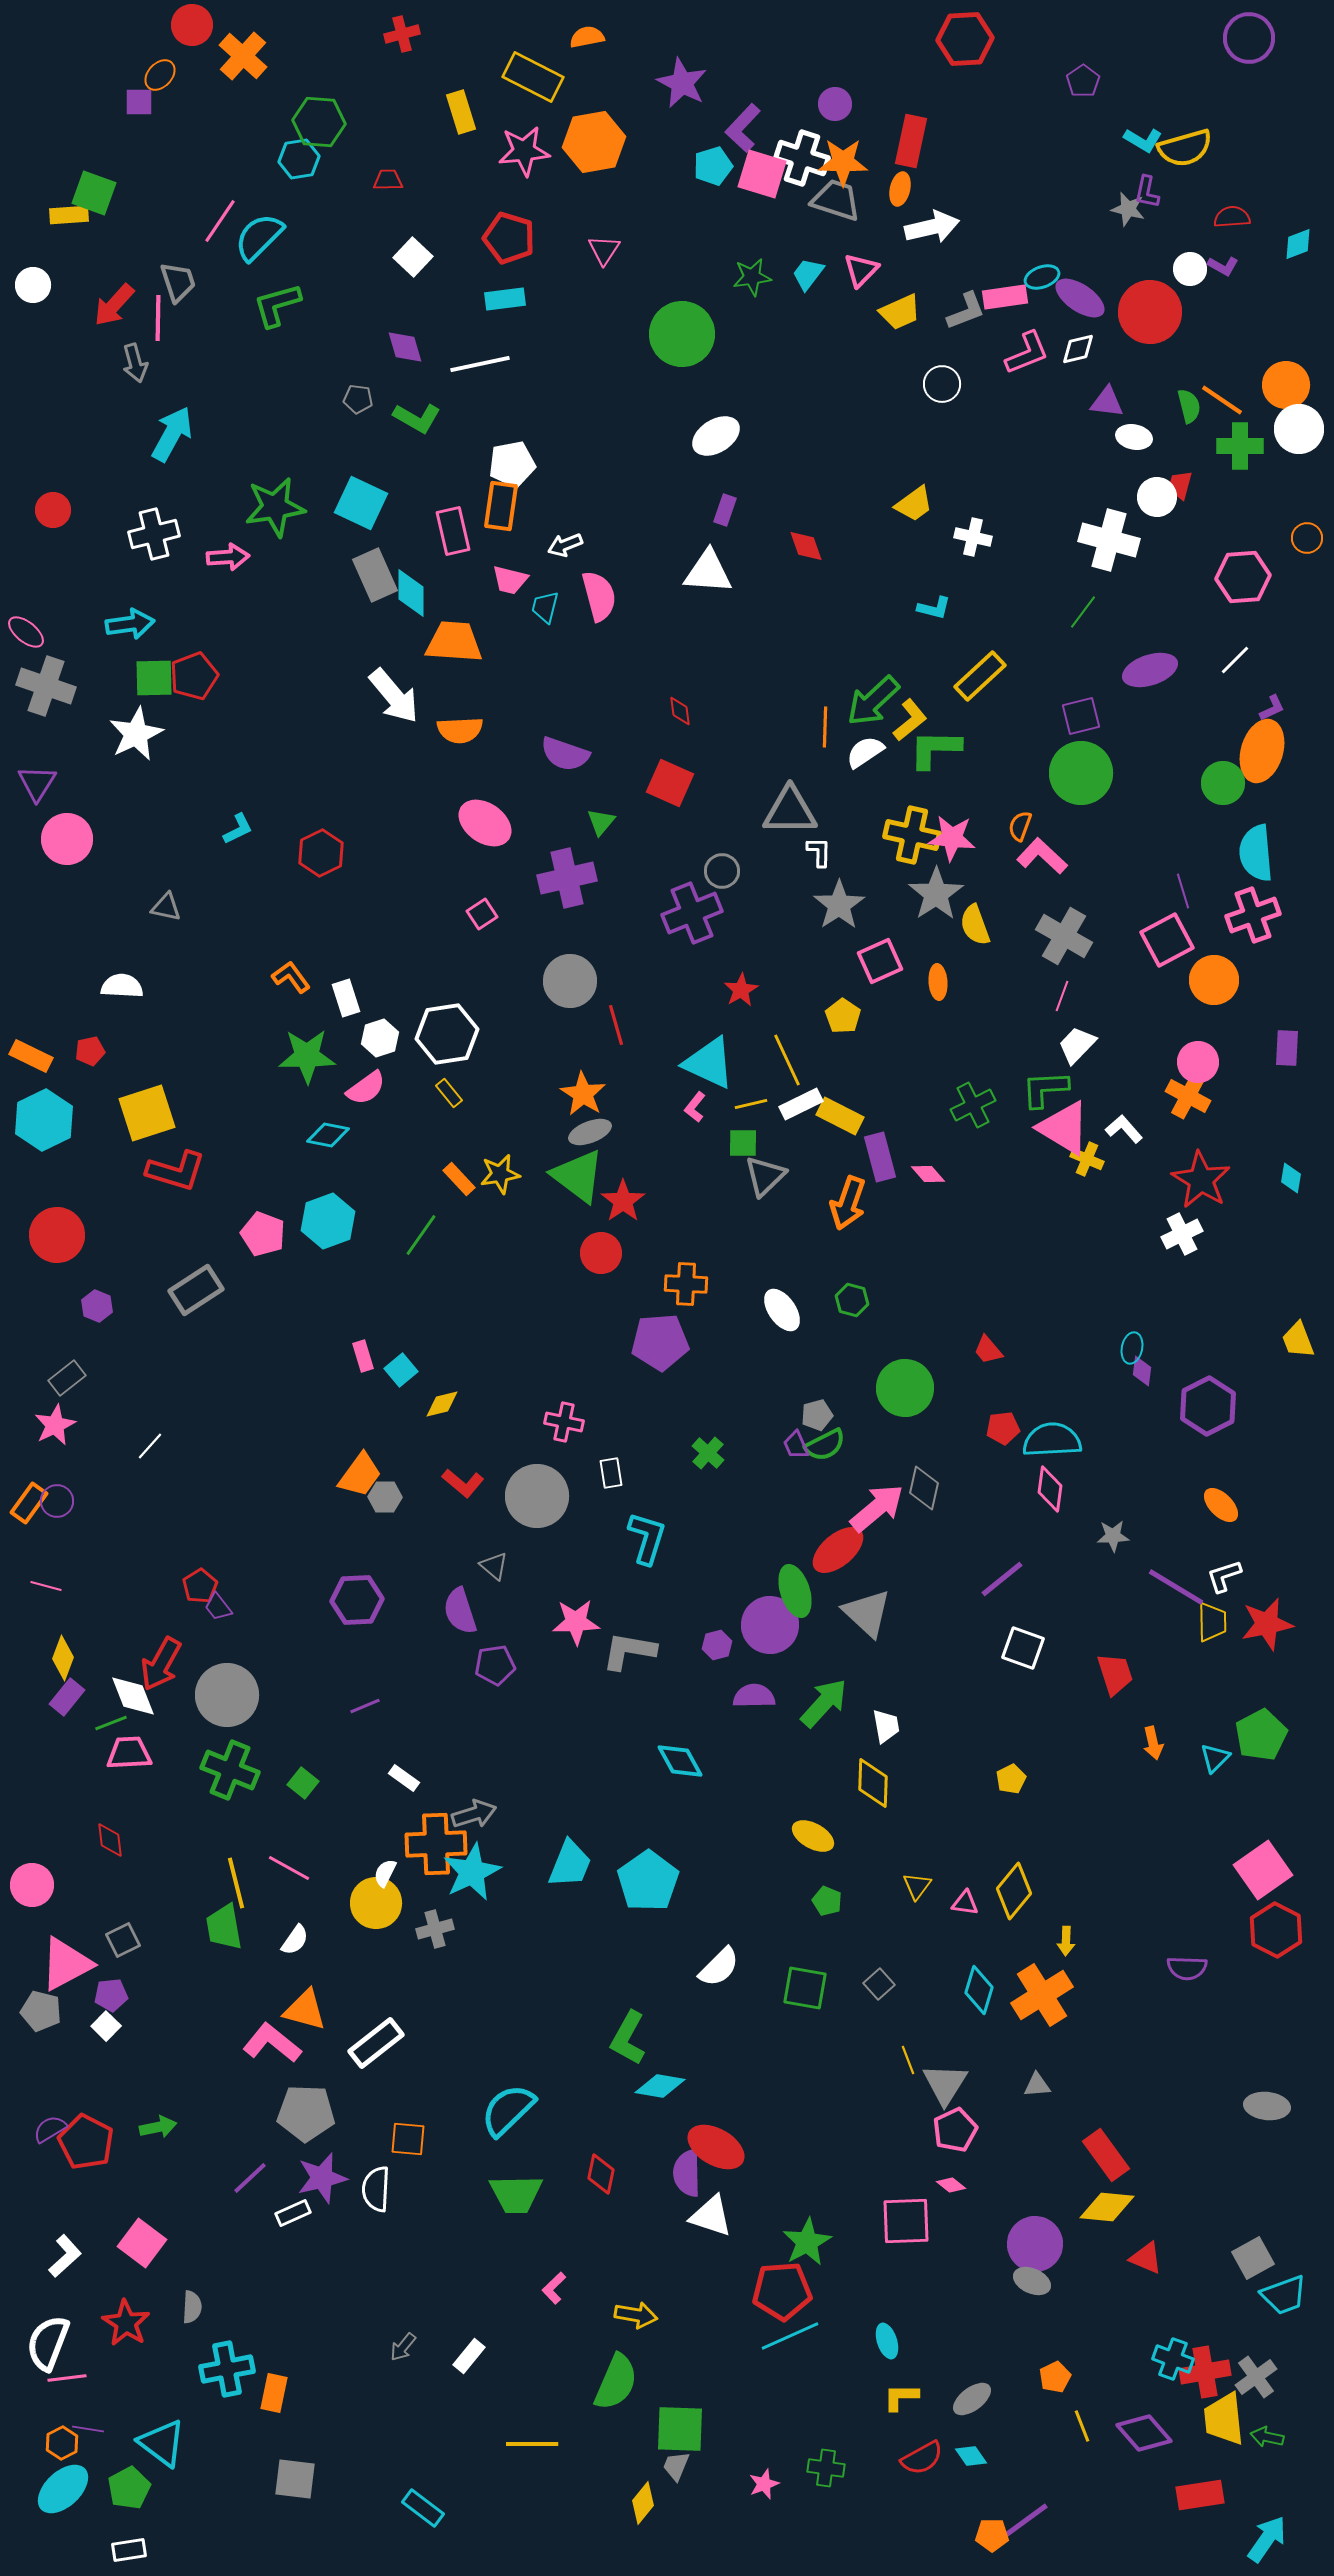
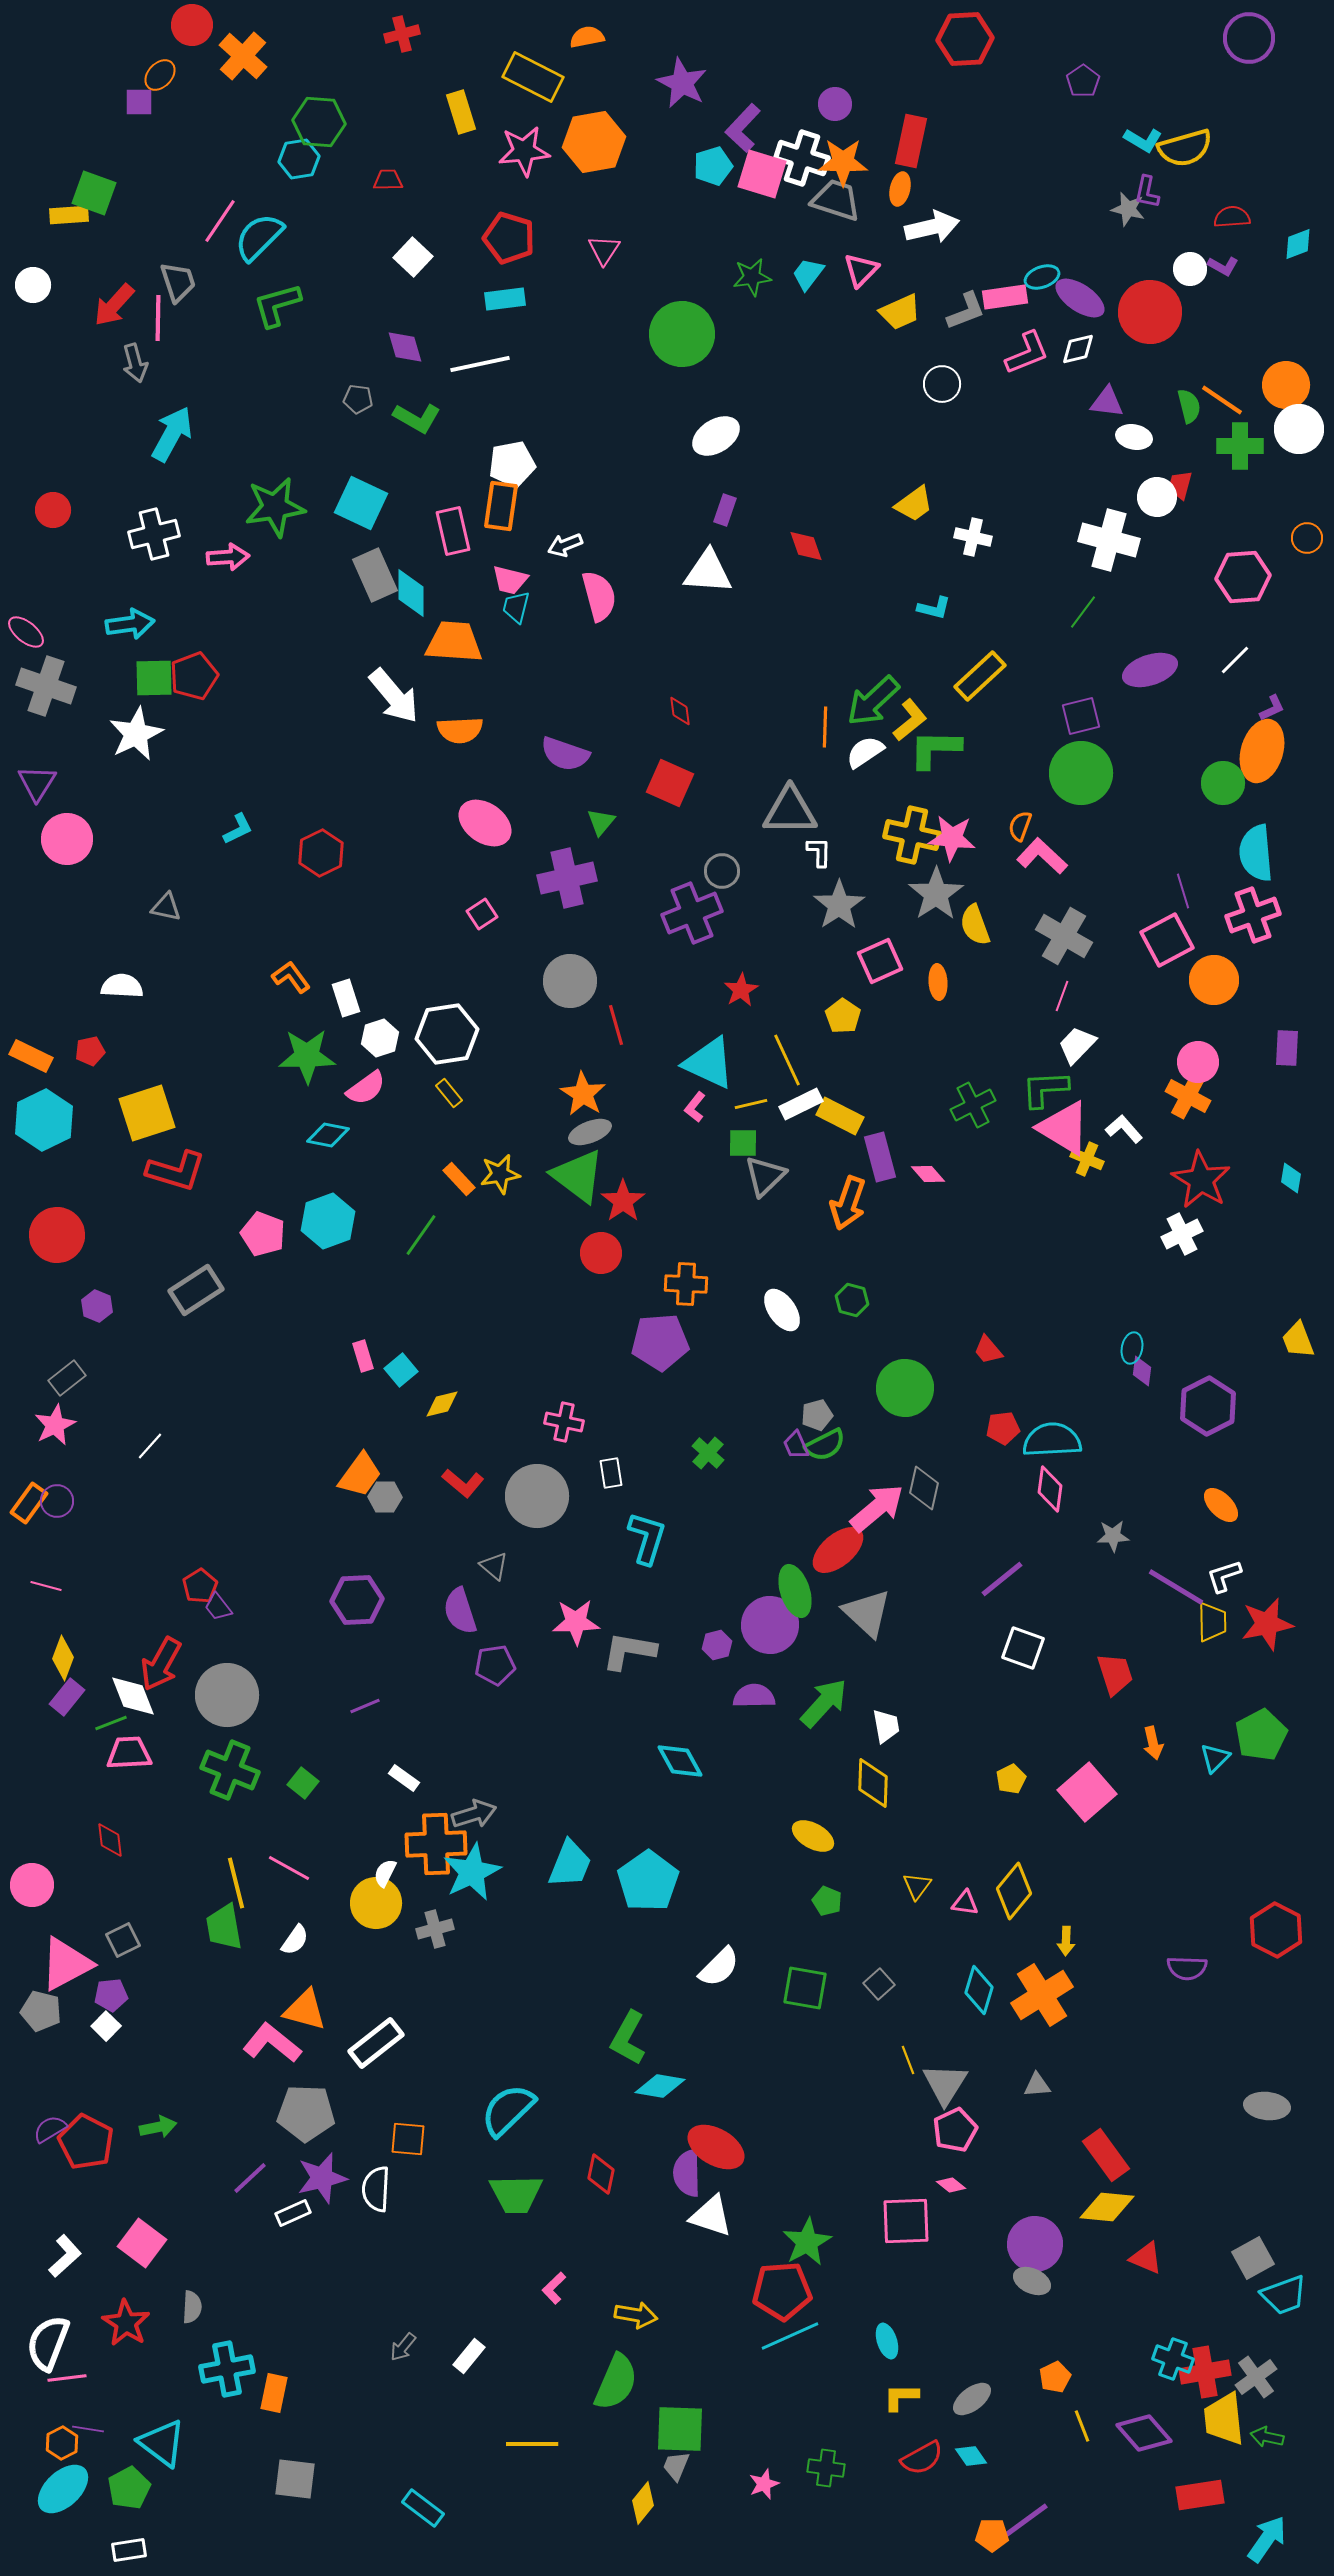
cyan trapezoid at (545, 607): moved 29 px left
pink square at (1263, 1870): moved 176 px left, 78 px up; rotated 6 degrees counterclockwise
